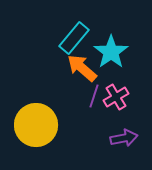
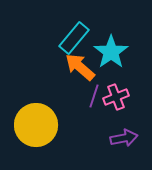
orange arrow: moved 2 px left, 1 px up
pink cross: rotated 10 degrees clockwise
